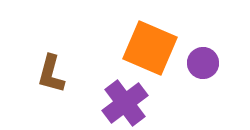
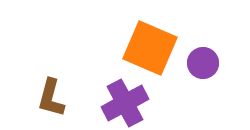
brown L-shape: moved 24 px down
purple cross: rotated 9 degrees clockwise
